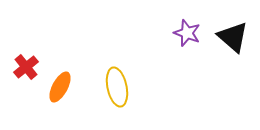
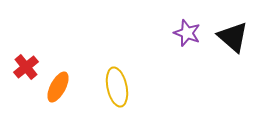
orange ellipse: moved 2 px left
